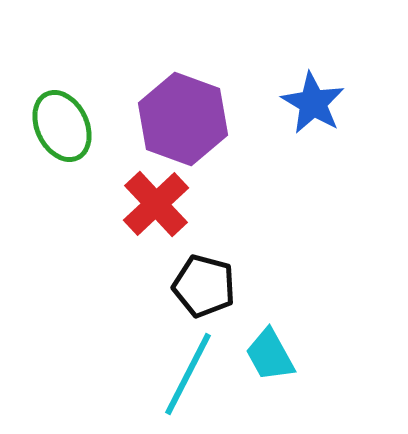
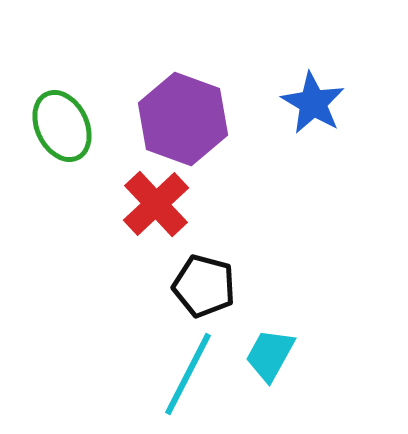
cyan trapezoid: rotated 58 degrees clockwise
